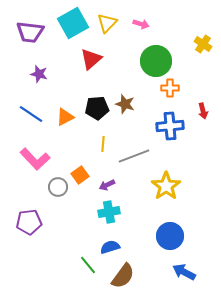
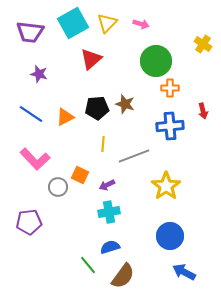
orange square: rotated 30 degrees counterclockwise
